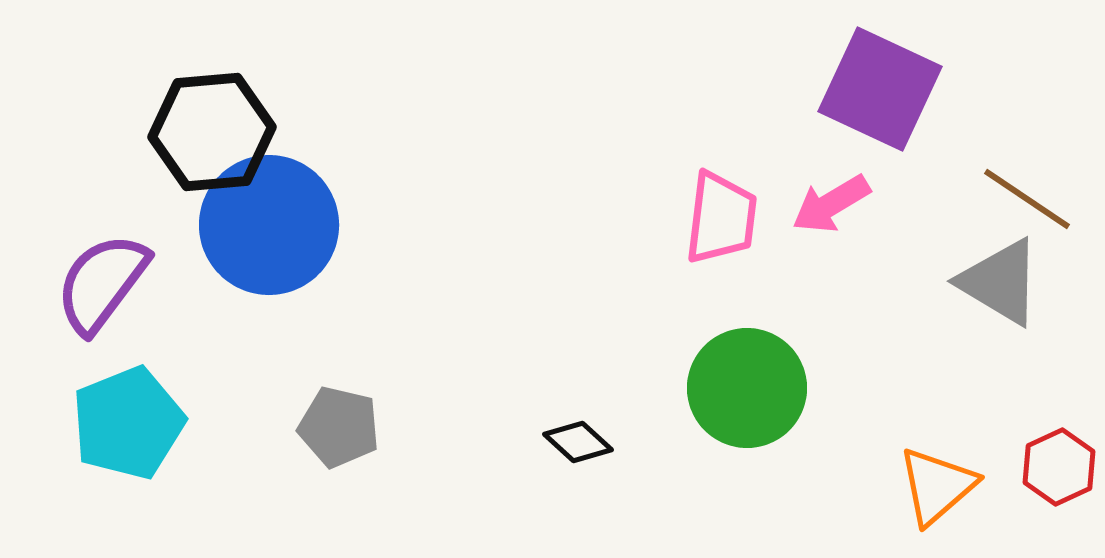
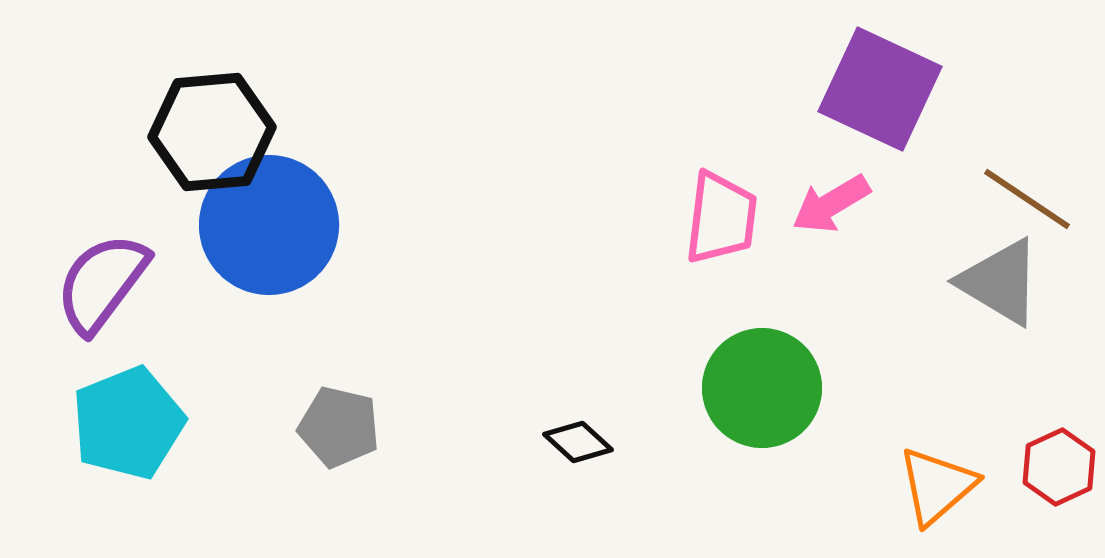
green circle: moved 15 px right
